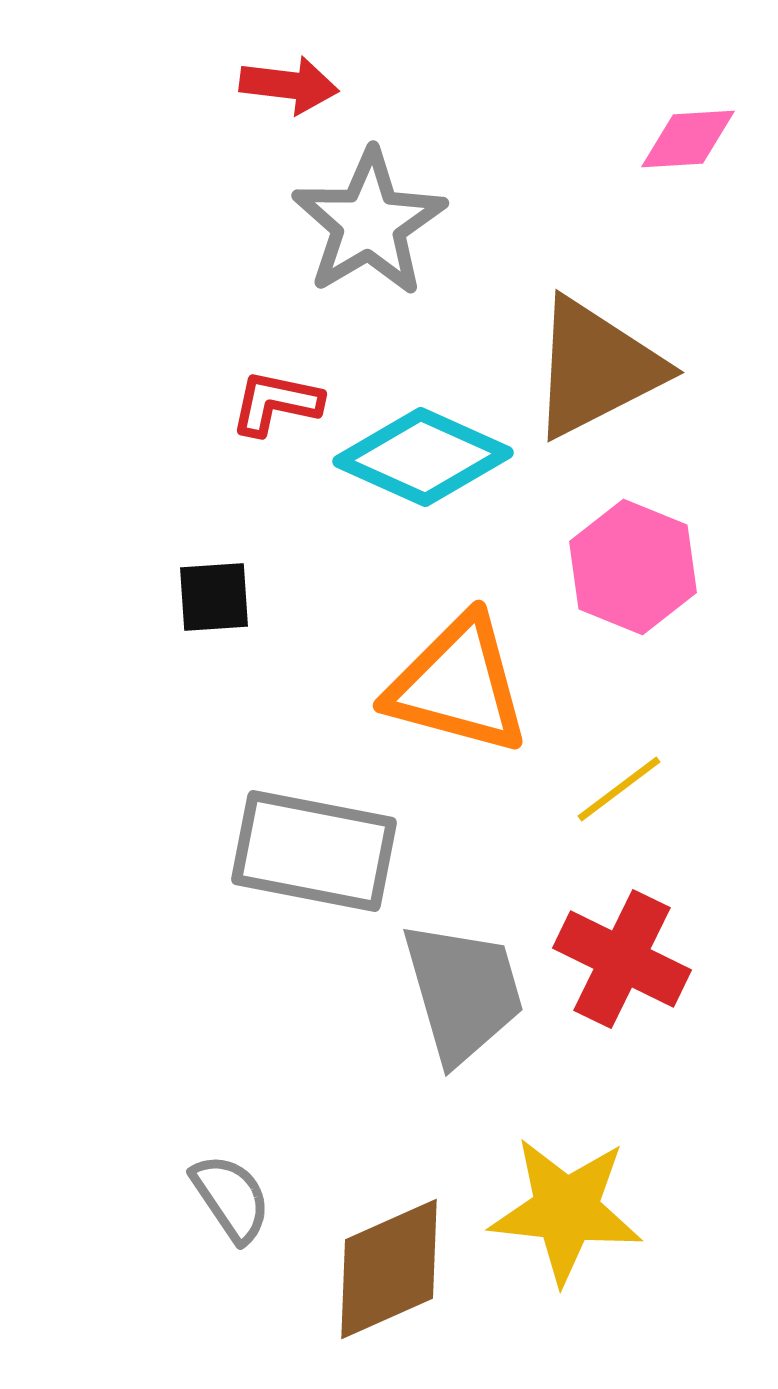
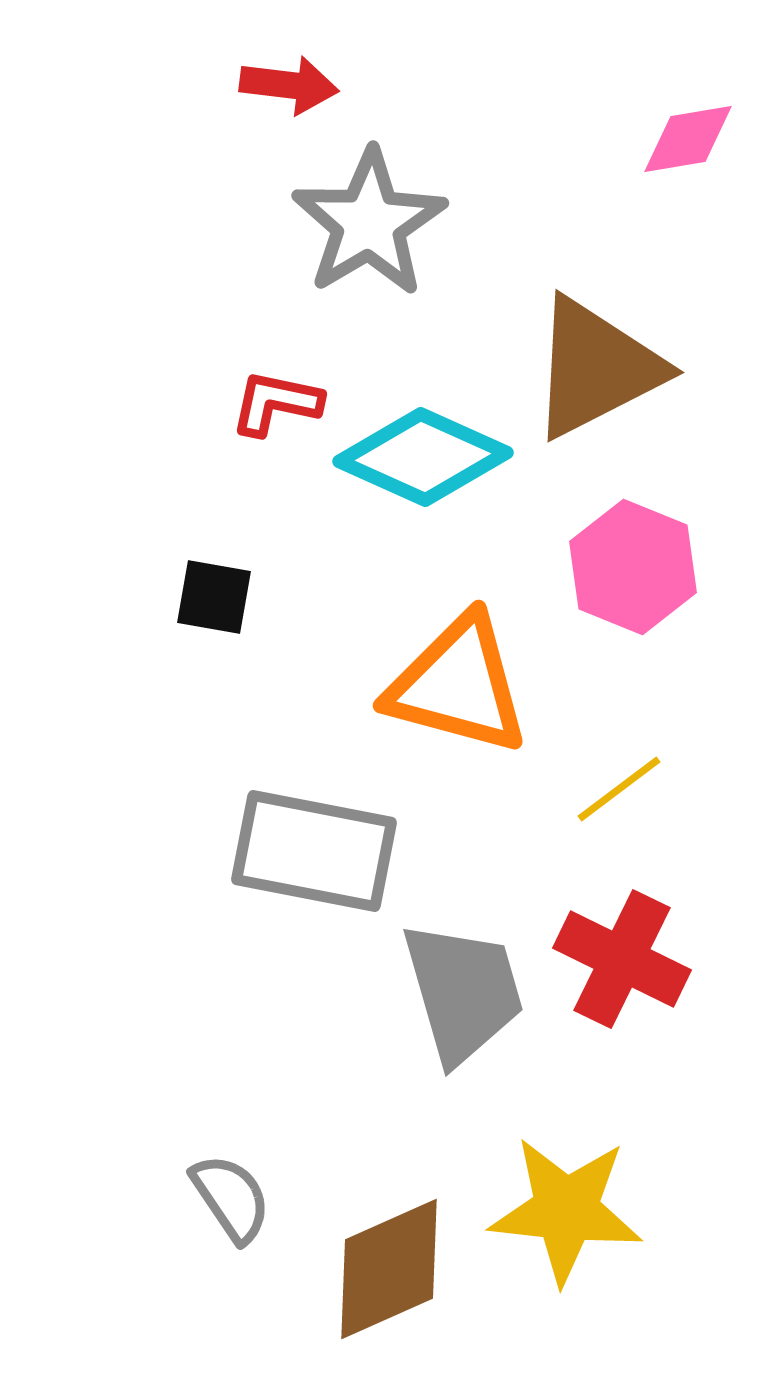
pink diamond: rotated 6 degrees counterclockwise
black square: rotated 14 degrees clockwise
